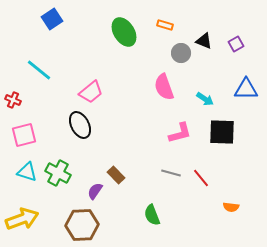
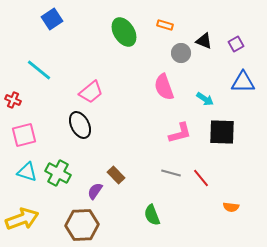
blue triangle: moved 3 px left, 7 px up
